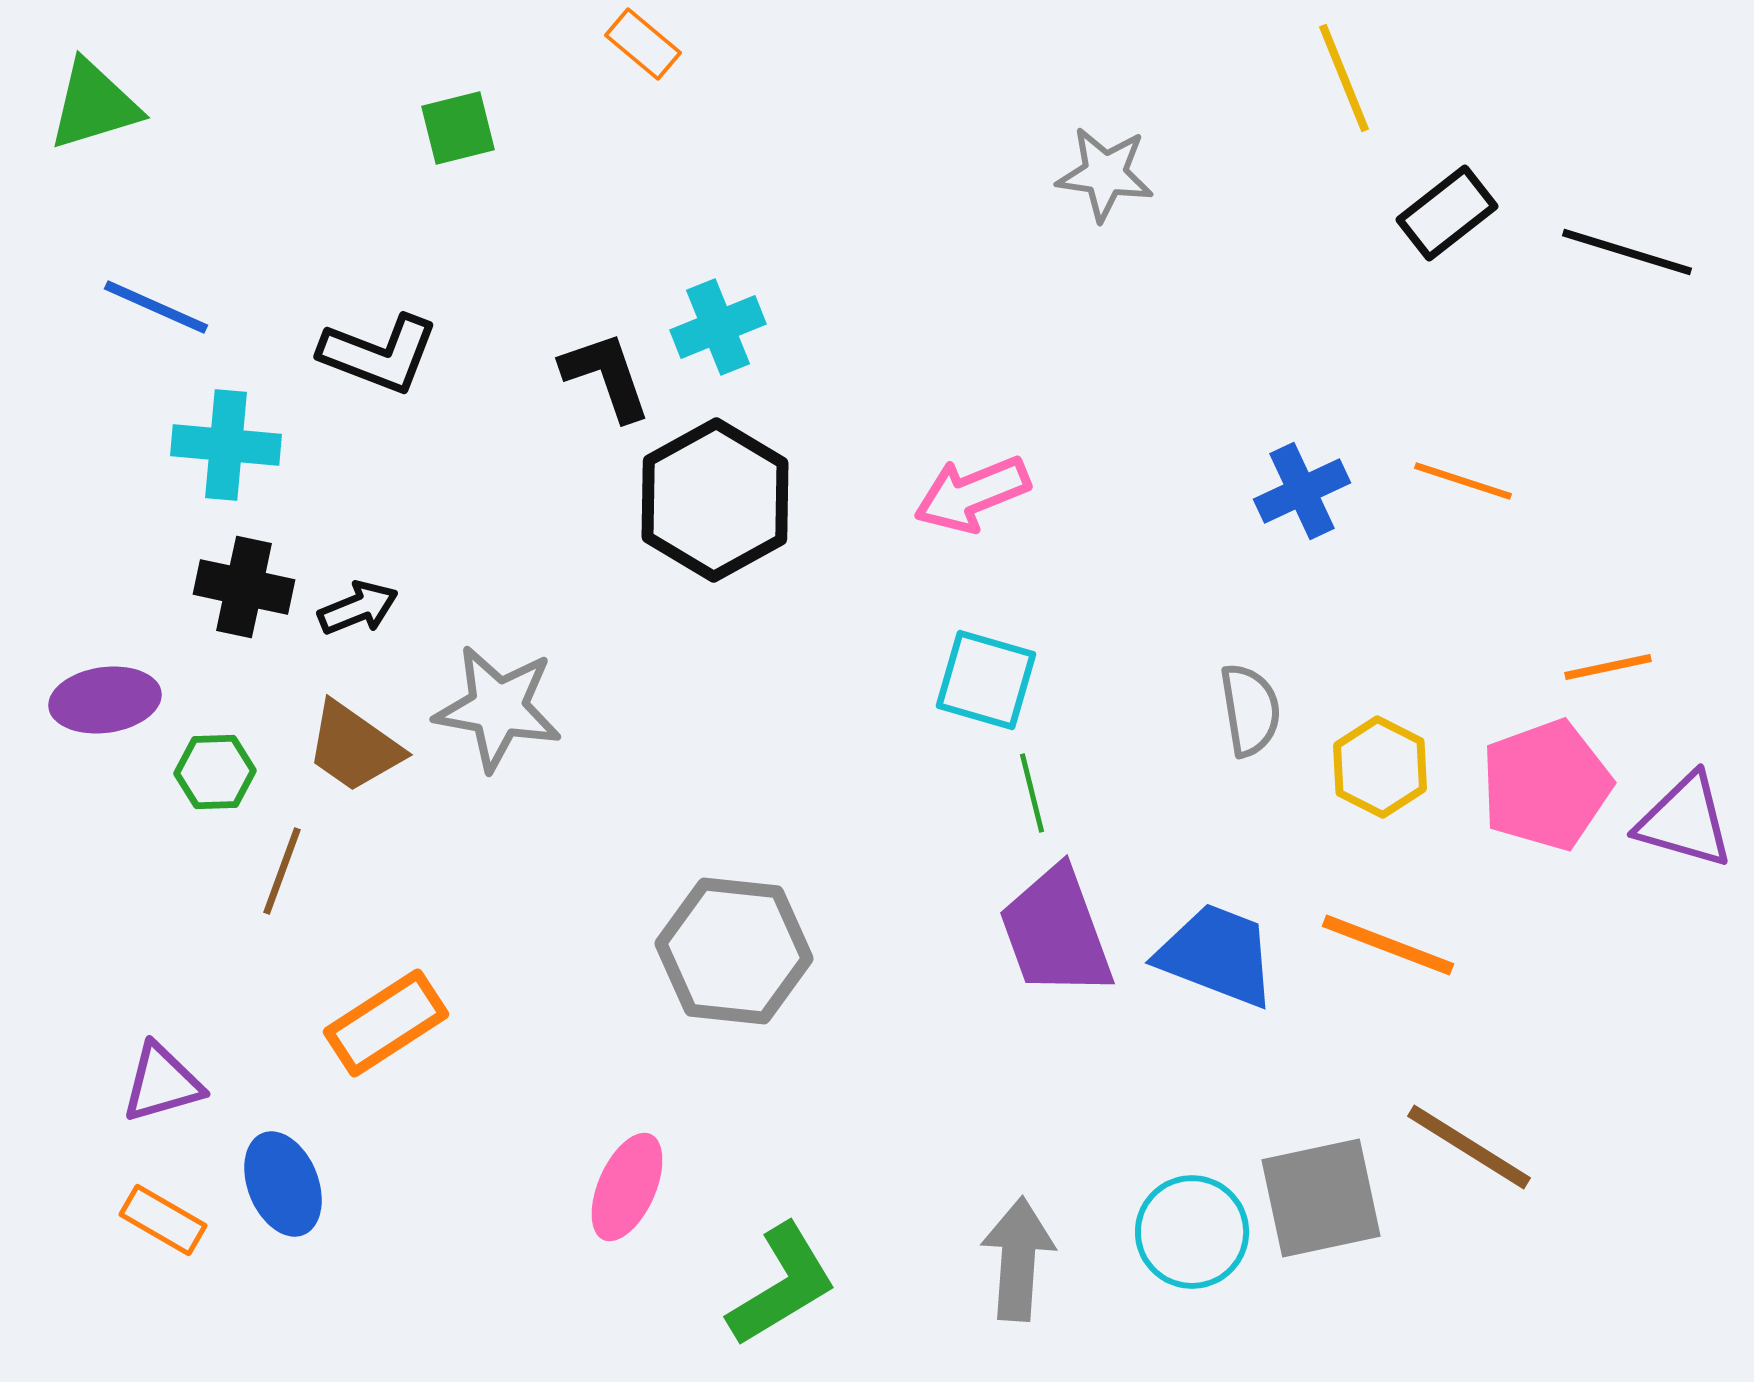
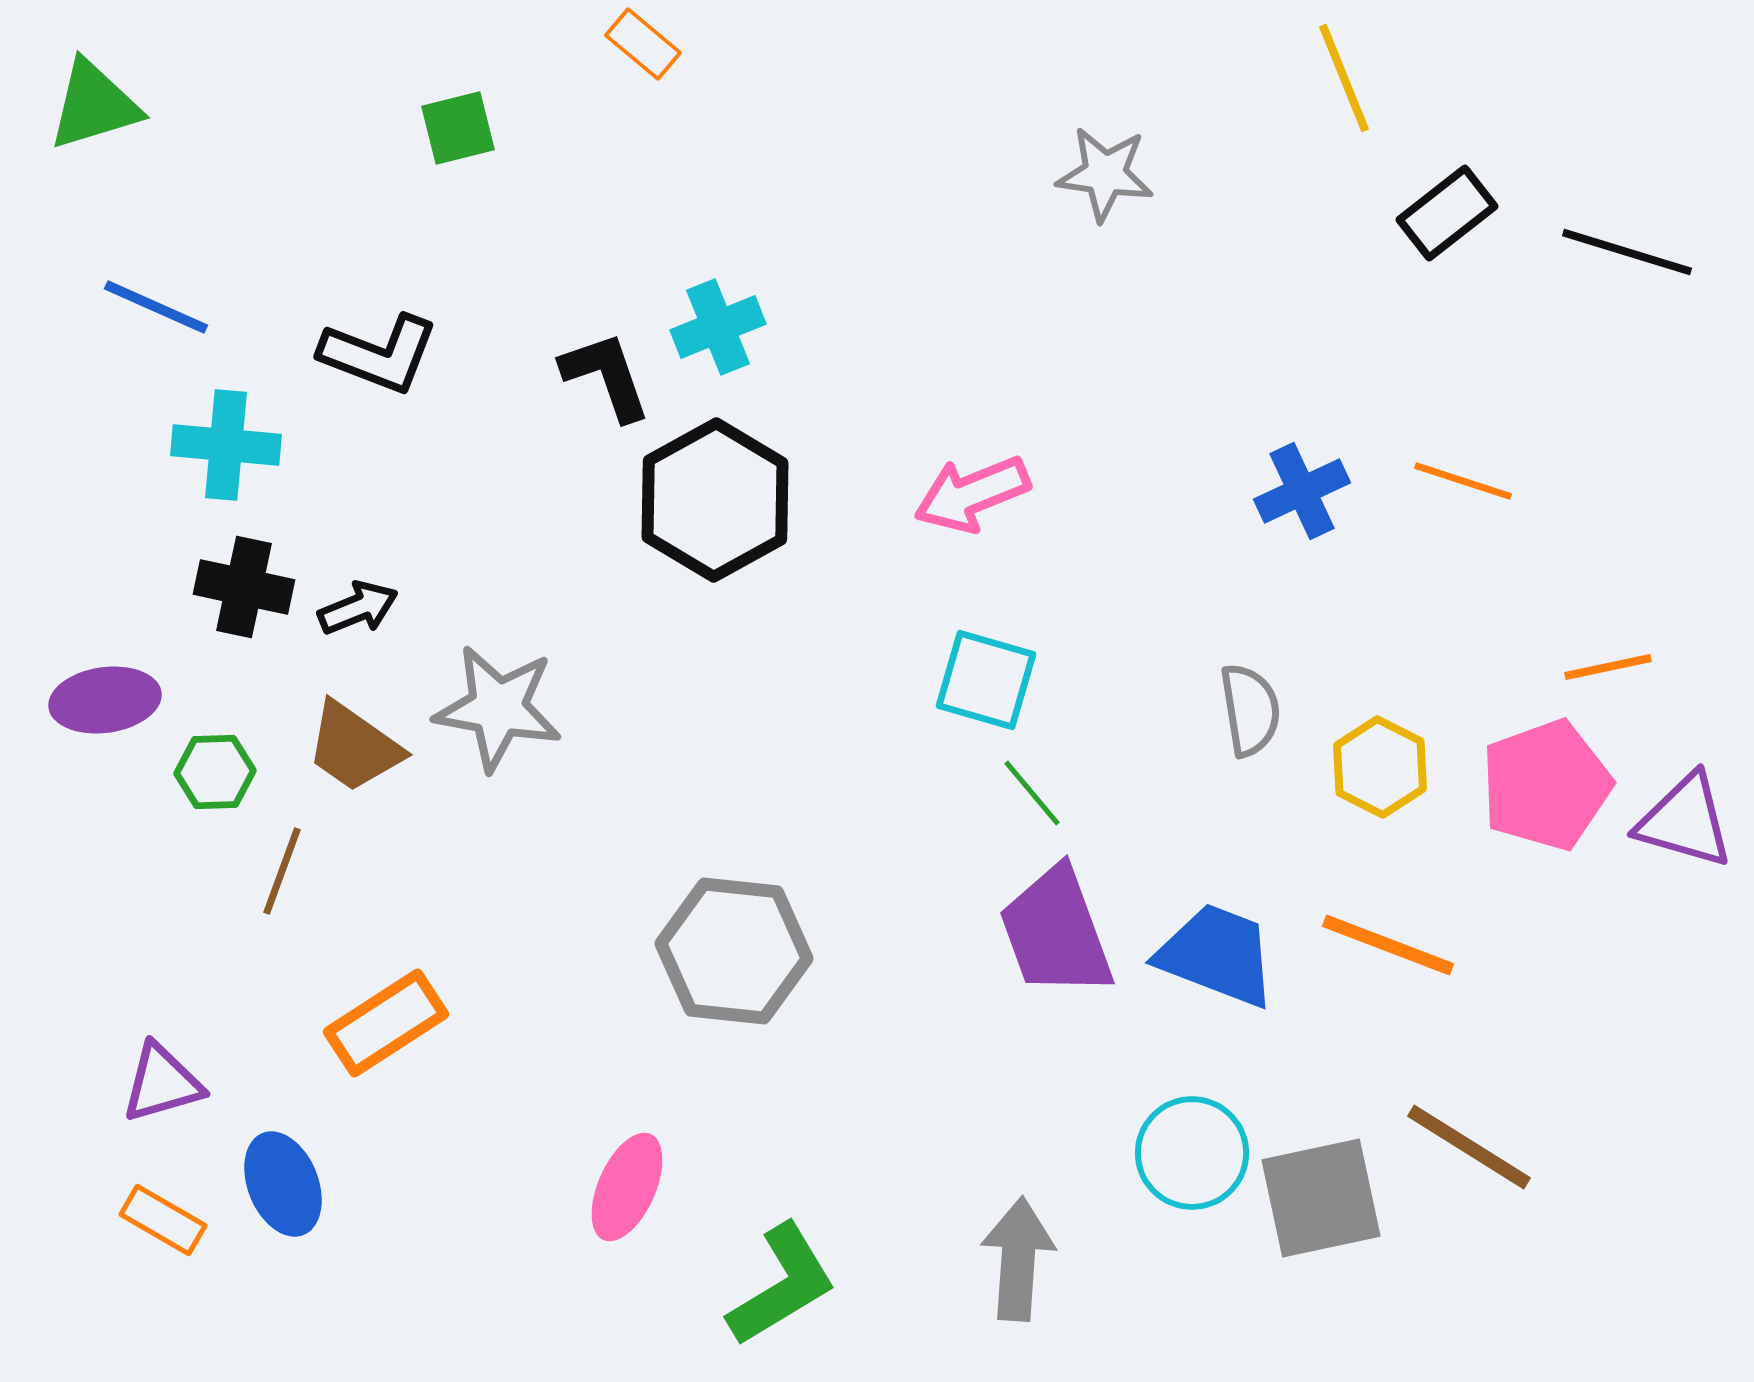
green line at (1032, 793): rotated 26 degrees counterclockwise
cyan circle at (1192, 1232): moved 79 px up
